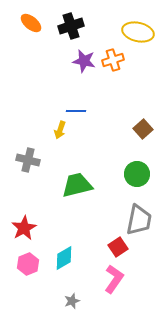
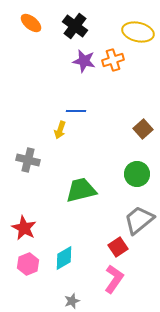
black cross: moved 4 px right; rotated 35 degrees counterclockwise
green trapezoid: moved 4 px right, 5 px down
gray trapezoid: rotated 140 degrees counterclockwise
red star: rotated 15 degrees counterclockwise
